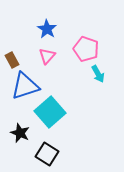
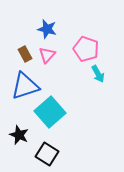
blue star: rotated 18 degrees counterclockwise
pink triangle: moved 1 px up
brown rectangle: moved 13 px right, 6 px up
black star: moved 1 px left, 2 px down
